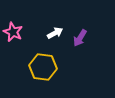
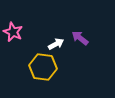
white arrow: moved 1 px right, 11 px down
purple arrow: rotated 96 degrees clockwise
